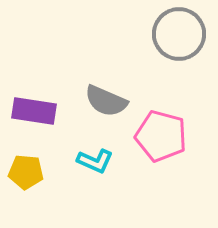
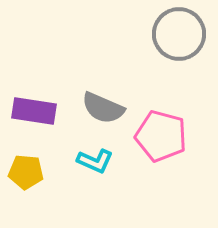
gray semicircle: moved 3 px left, 7 px down
